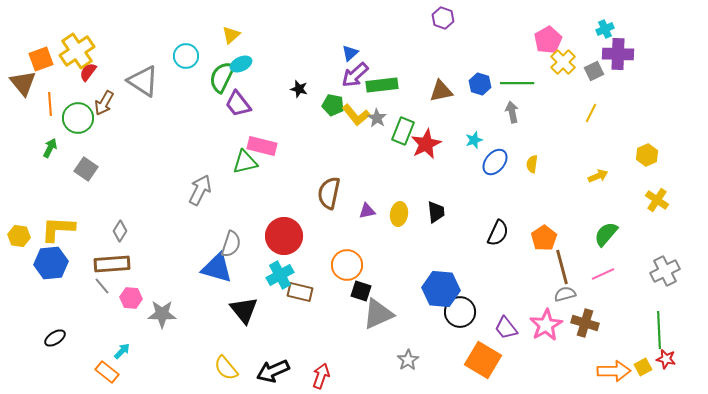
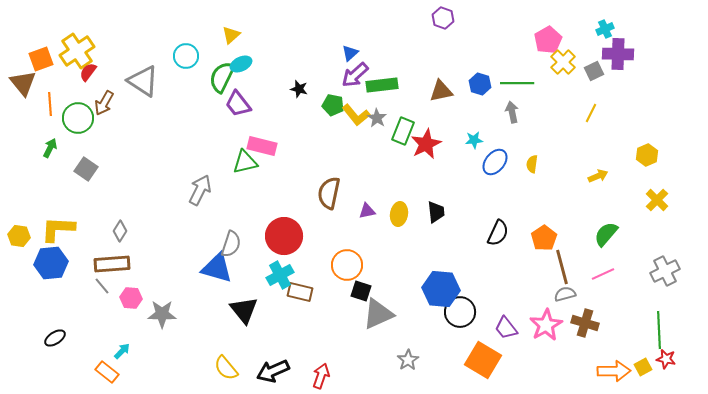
cyan star at (474, 140): rotated 12 degrees clockwise
yellow cross at (657, 200): rotated 10 degrees clockwise
